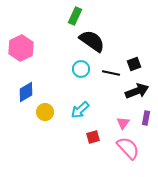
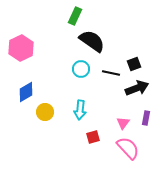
black arrow: moved 3 px up
cyan arrow: rotated 42 degrees counterclockwise
